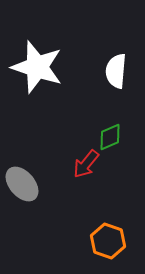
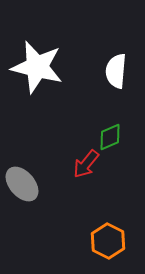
white star: rotated 4 degrees counterclockwise
orange hexagon: rotated 8 degrees clockwise
